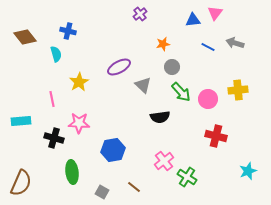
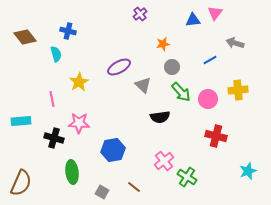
blue line: moved 2 px right, 13 px down; rotated 56 degrees counterclockwise
